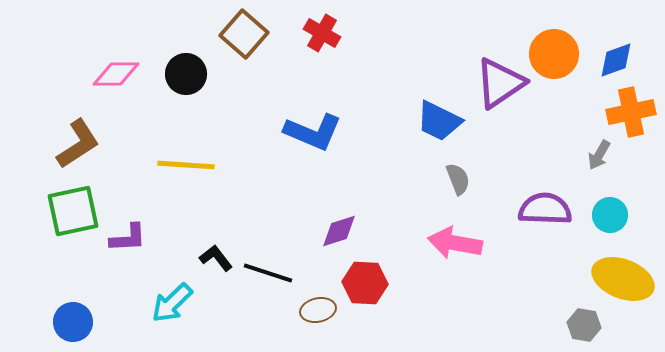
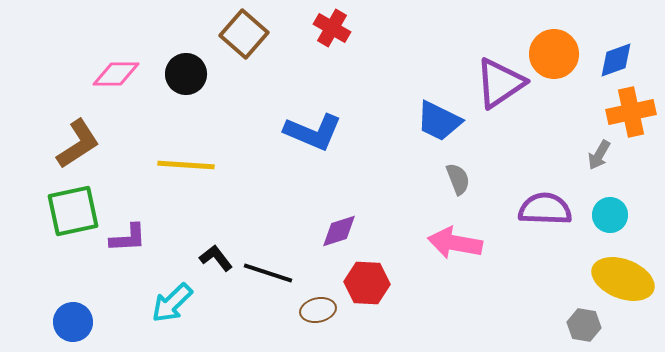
red cross: moved 10 px right, 5 px up
red hexagon: moved 2 px right
